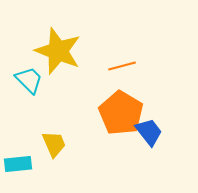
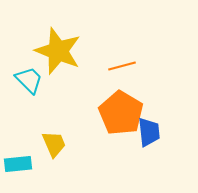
blue trapezoid: rotated 32 degrees clockwise
